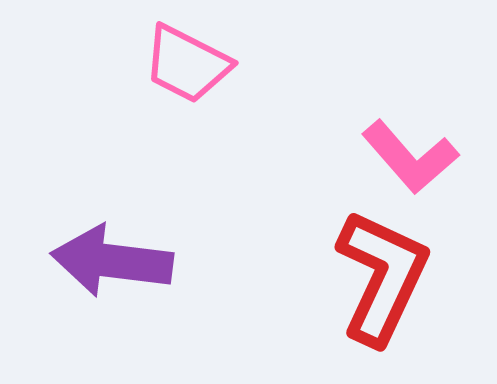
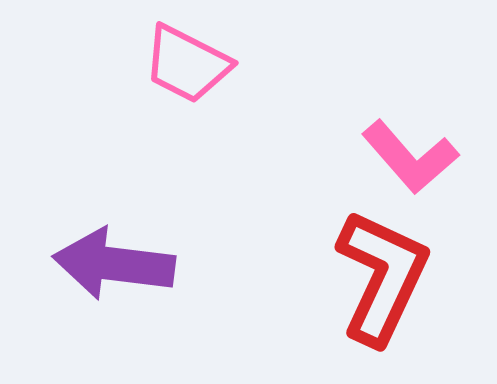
purple arrow: moved 2 px right, 3 px down
